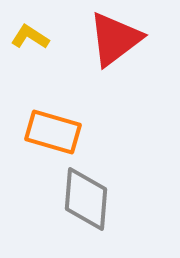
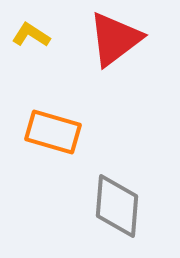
yellow L-shape: moved 1 px right, 2 px up
gray diamond: moved 31 px right, 7 px down
